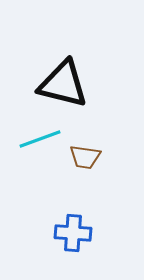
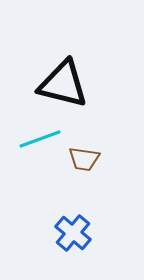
brown trapezoid: moved 1 px left, 2 px down
blue cross: rotated 36 degrees clockwise
